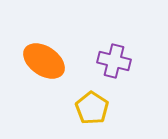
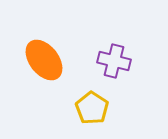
orange ellipse: moved 1 px up; rotated 18 degrees clockwise
